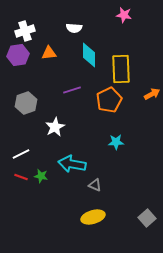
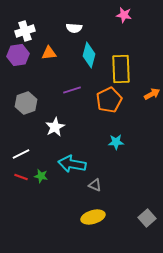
cyan diamond: rotated 15 degrees clockwise
